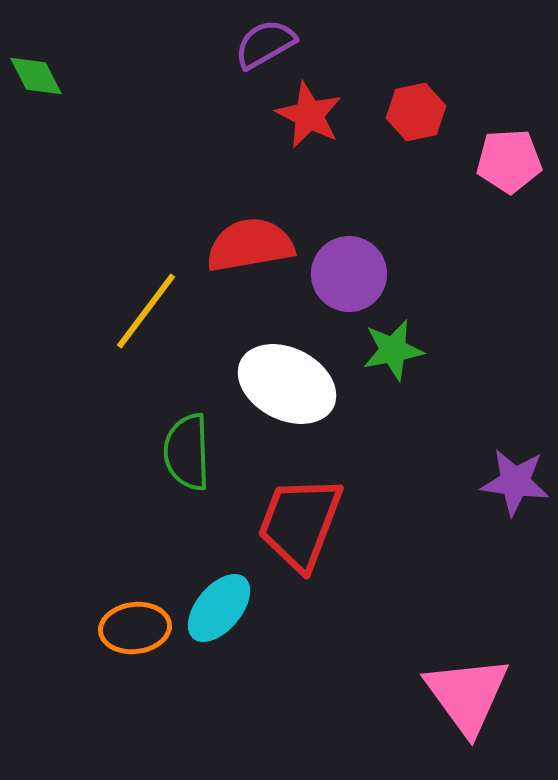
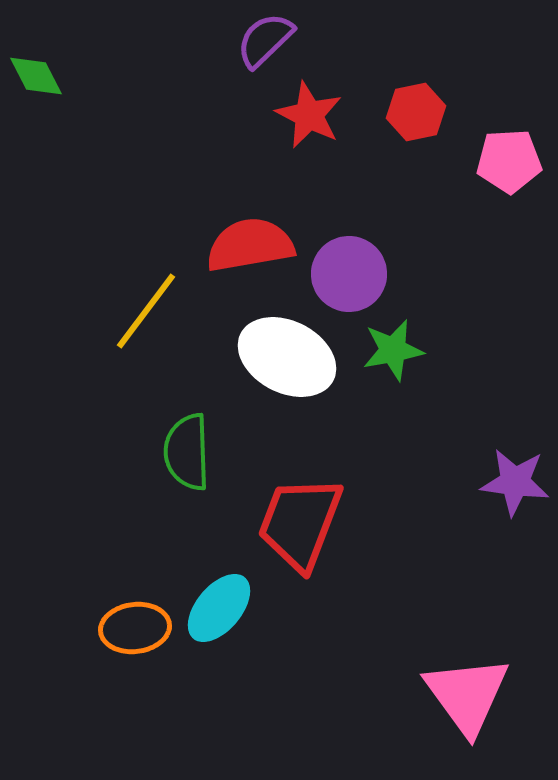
purple semicircle: moved 4 px up; rotated 14 degrees counterclockwise
white ellipse: moved 27 px up
